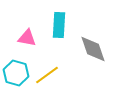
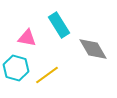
cyan rectangle: rotated 35 degrees counterclockwise
gray diamond: rotated 12 degrees counterclockwise
cyan hexagon: moved 5 px up
